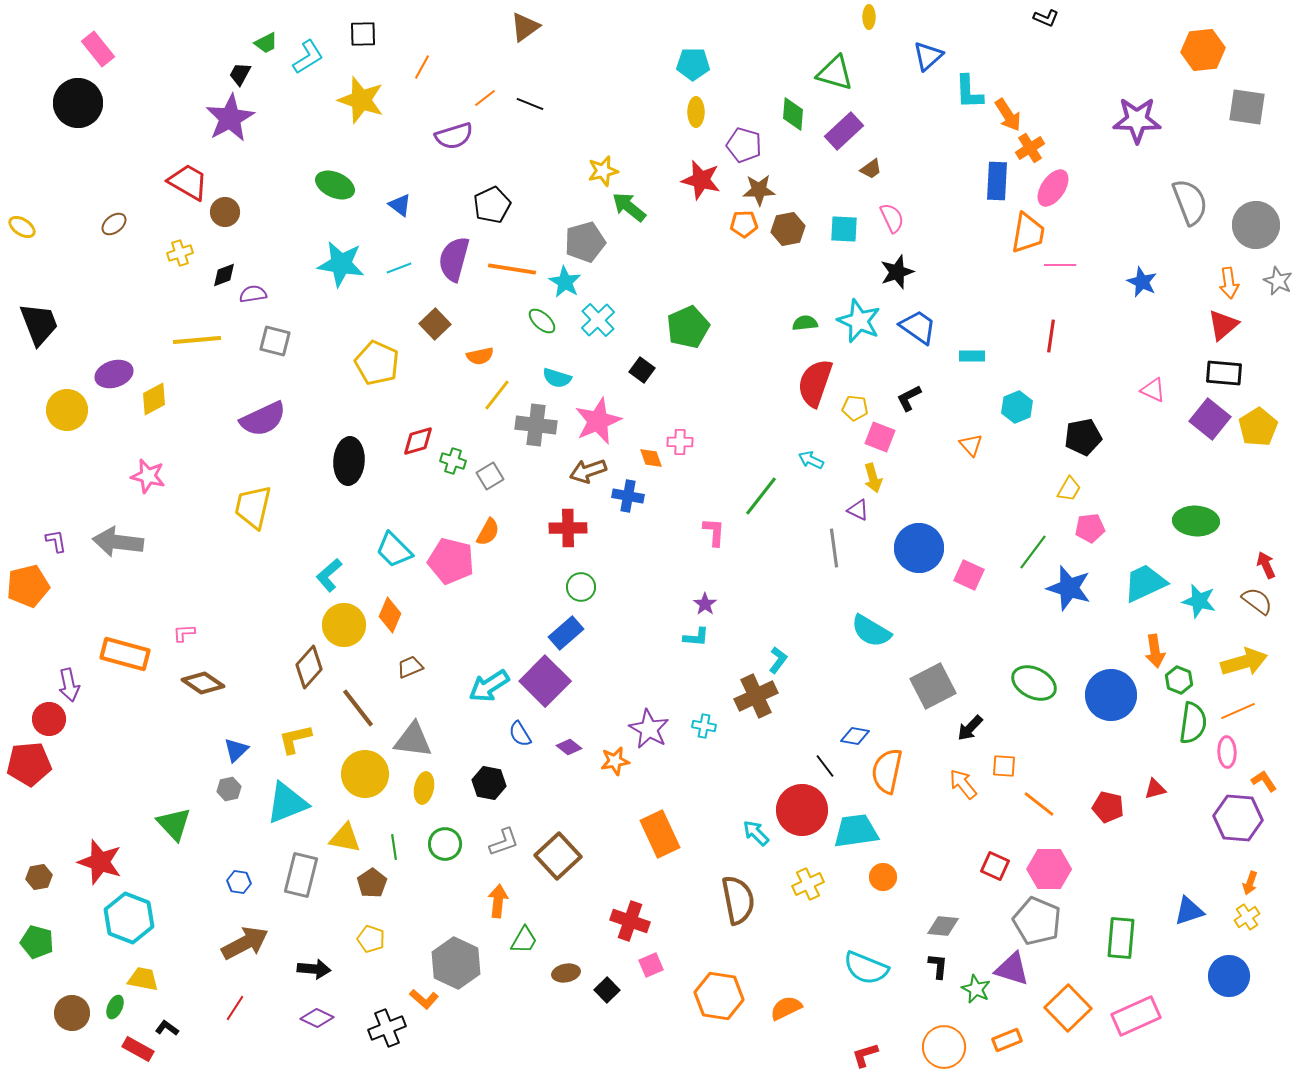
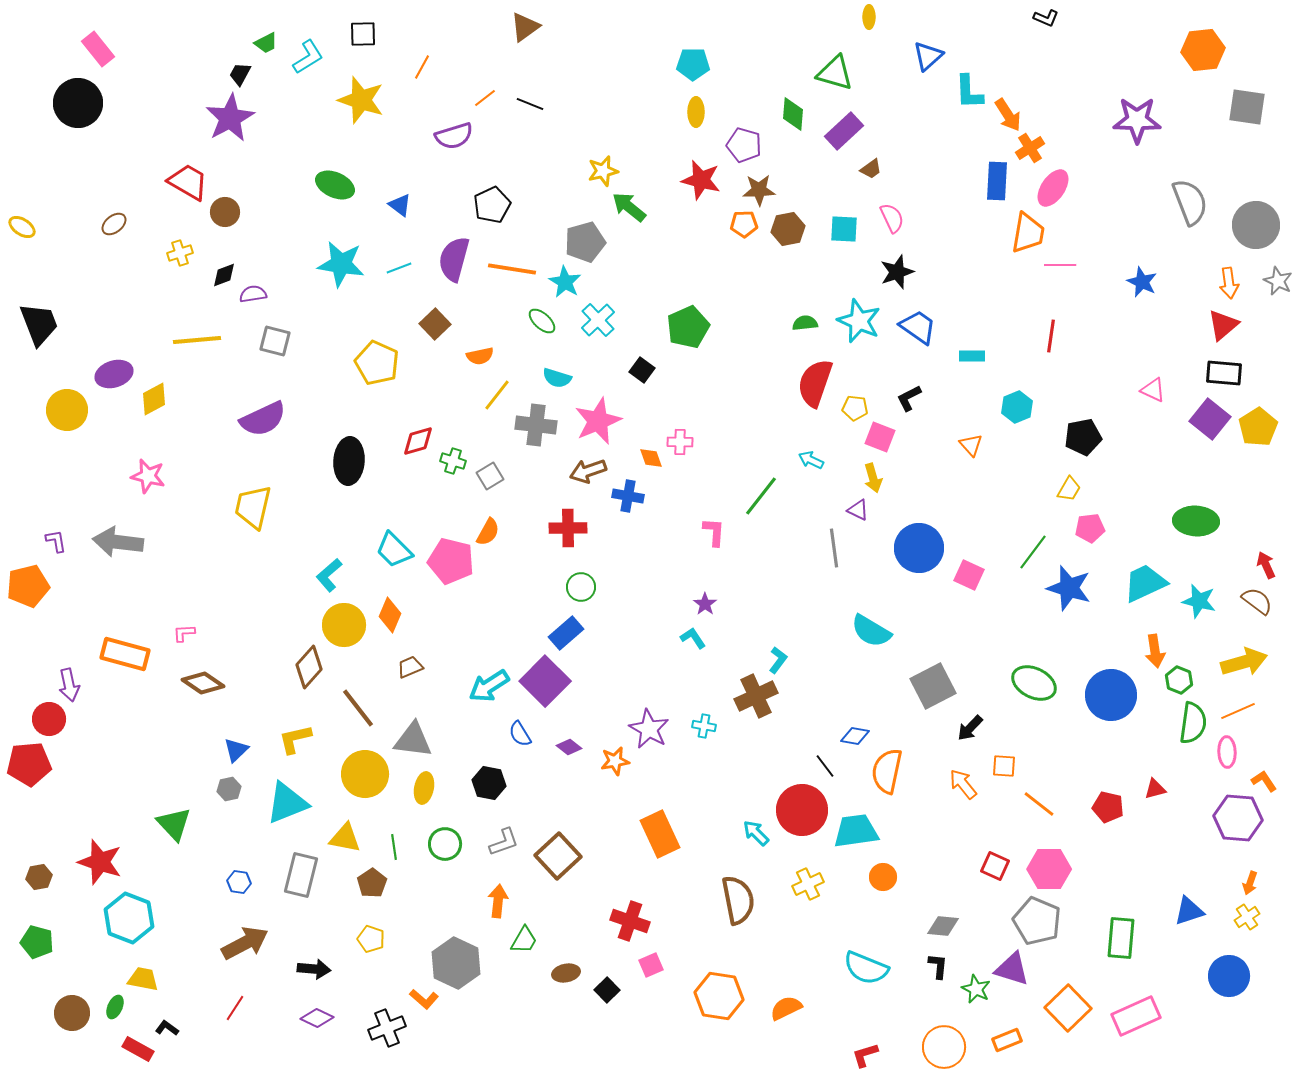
cyan L-shape at (696, 637): moved 3 px left, 1 px down; rotated 128 degrees counterclockwise
